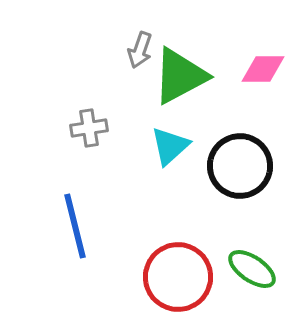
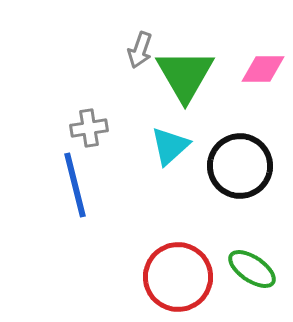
green triangle: moved 5 px right, 1 px up; rotated 32 degrees counterclockwise
blue line: moved 41 px up
